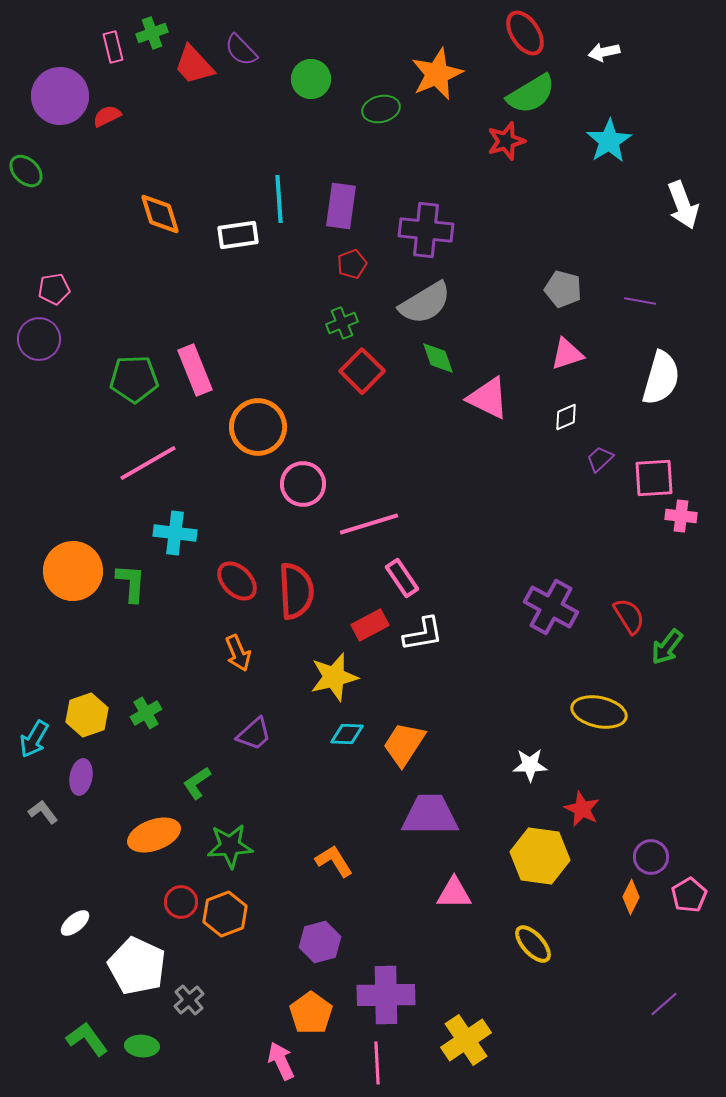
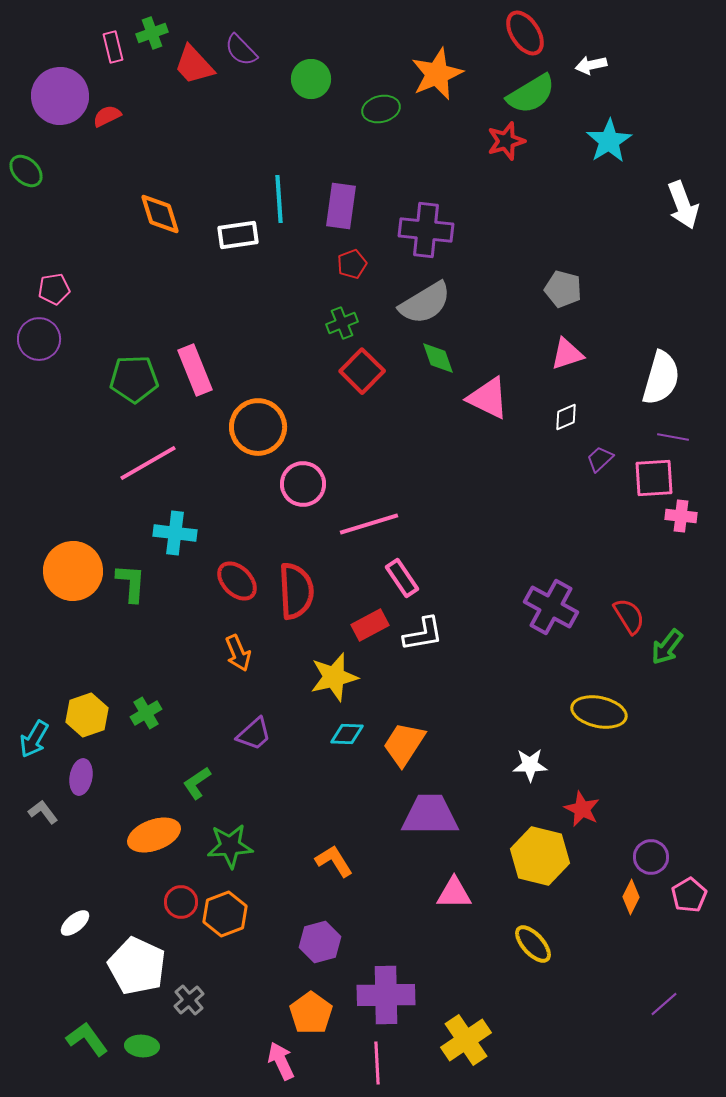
white arrow at (604, 52): moved 13 px left, 13 px down
purple line at (640, 301): moved 33 px right, 136 px down
yellow hexagon at (540, 856): rotated 6 degrees clockwise
